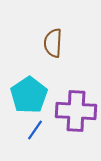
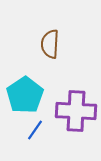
brown semicircle: moved 3 px left, 1 px down
cyan pentagon: moved 4 px left
